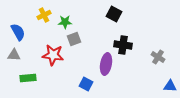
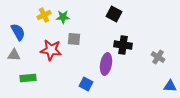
green star: moved 2 px left, 5 px up
gray square: rotated 24 degrees clockwise
red star: moved 2 px left, 5 px up
